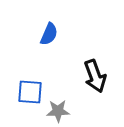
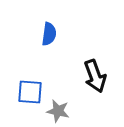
blue semicircle: rotated 15 degrees counterclockwise
gray star: rotated 15 degrees clockwise
